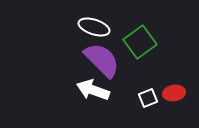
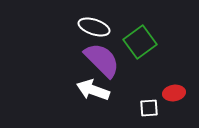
white square: moved 1 px right, 10 px down; rotated 18 degrees clockwise
